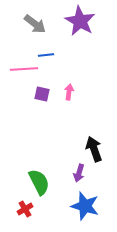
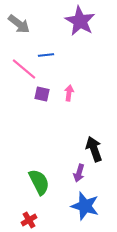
gray arrow: moved 16 px left
pink line: rotated 44 degrees clockwise
pink arrow: moved 1 px down
red cross: moved 4 px right, 11 px down
